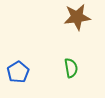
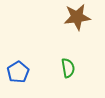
green semicircle: moved 3 px left
